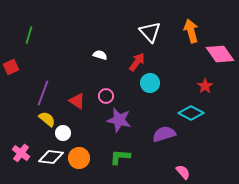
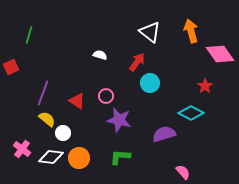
white triangle: rotated 10 degrees counterclockwise
pink cross: moved 1 px right, 4 px up
